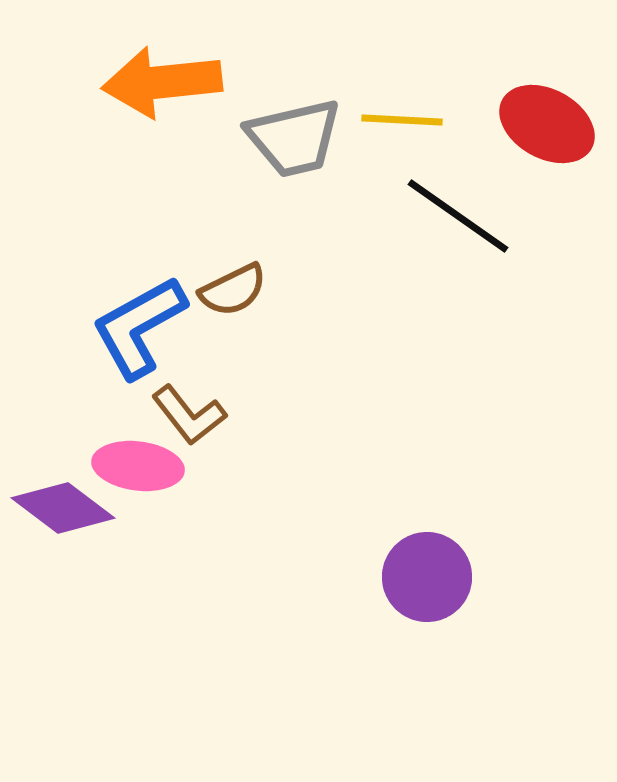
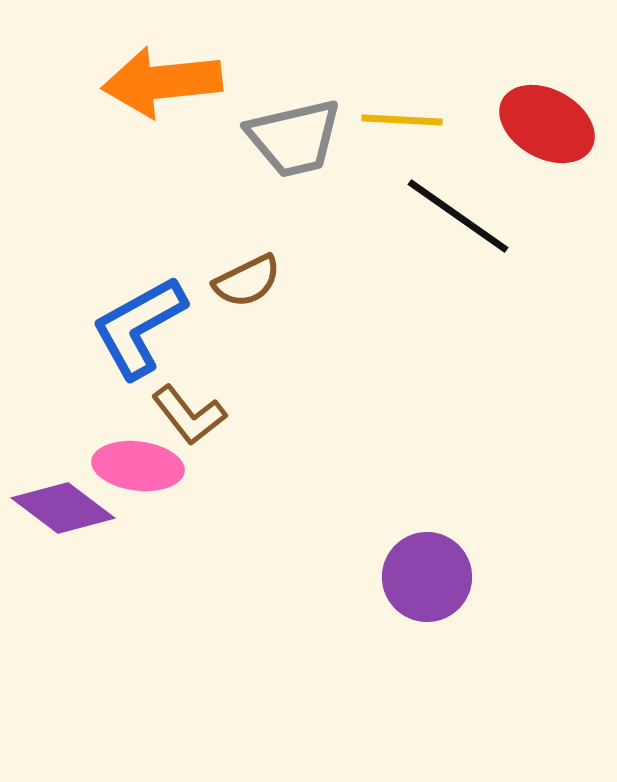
brown semicircle: moved 14 px right, 9 px up
